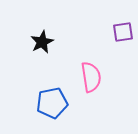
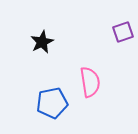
purple square: rotated 10 degrees counterclockwise
pink semicircle: moved 1 px left, 5 px down
